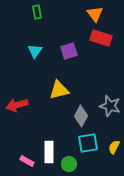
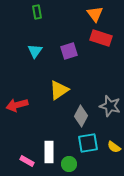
yellow triangle: rotated 20 degrees counterclockwise
yellow semicircle: rotated 80 degrees counterclockwise
